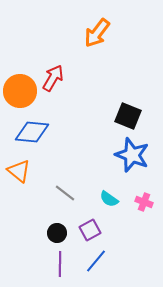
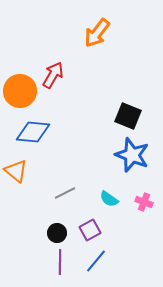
red arrow: moved 3 px up
blue diamond: moved 1 px right
orange triangle: moved 3 px left
gray line: rotated 65 degrees counterclockwise
purple line: moved 2 px up
